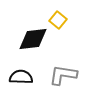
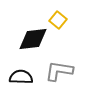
gray L-shape: moved 4 px left, 4 px up
